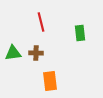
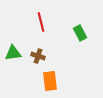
green rectangle: rotated 21 degrees counterclockwise
brown cross: moved 2 px right, 3 px down; rotated 16 degrees clockwise
